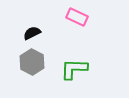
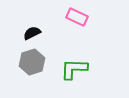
gray hexagon: rotated 15 degrees clockwise
